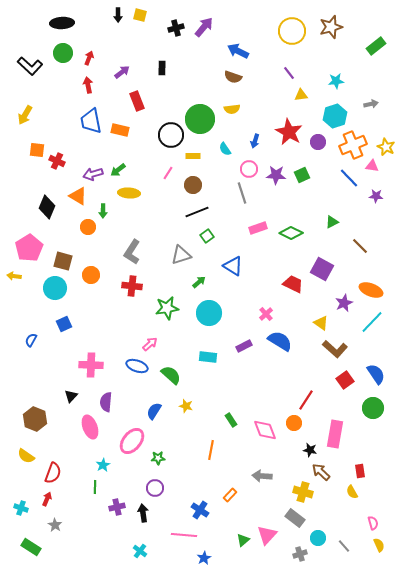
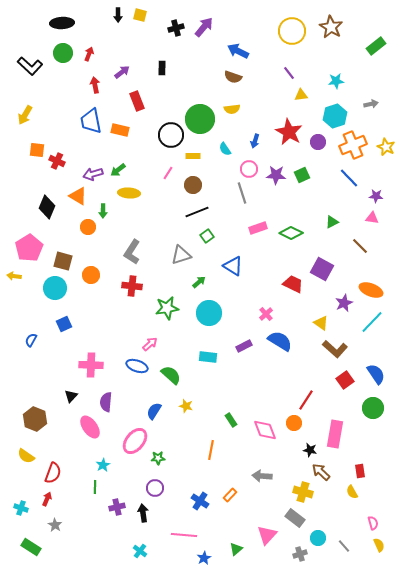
brown star at (331, 27): rotated 25 degrees counterclockwise
red arrow at (89, 58): moved 4 px up
red arrow at (88, 85): moved 7 px right
pink triangle at (372, 166): moved 52 px down
pink ellipse at (90, 427): rotated 15 degrees counterclockwise
pink ellipse at (132, 441): moved 3 px right
blue cross at (200, 510): moved 9 px up
green triangle at (243, 540): moved 7 px left, 9 px down
